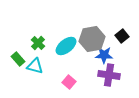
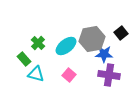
black square: moved 1 px left, 3 px up
blue star: moved 1 px up
green rectangle: moved 6 px right
cyan triangle: moved 1 px right, 8 px down
pink square: moved 7 px up
